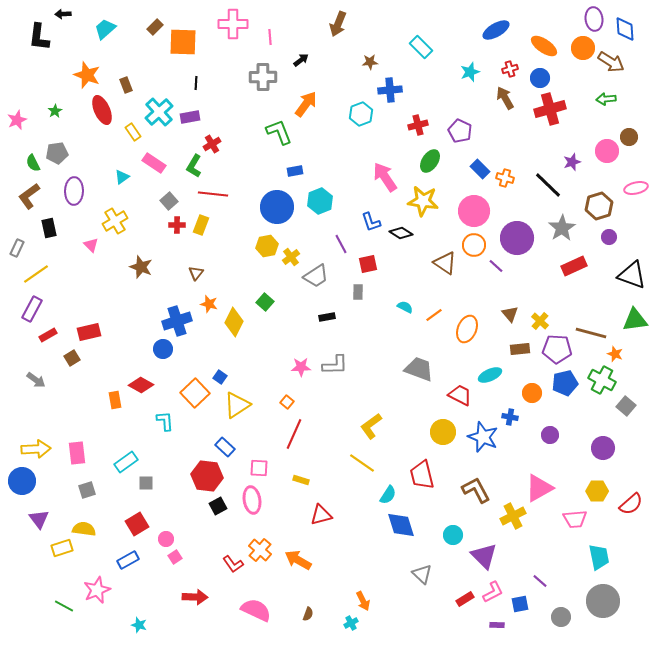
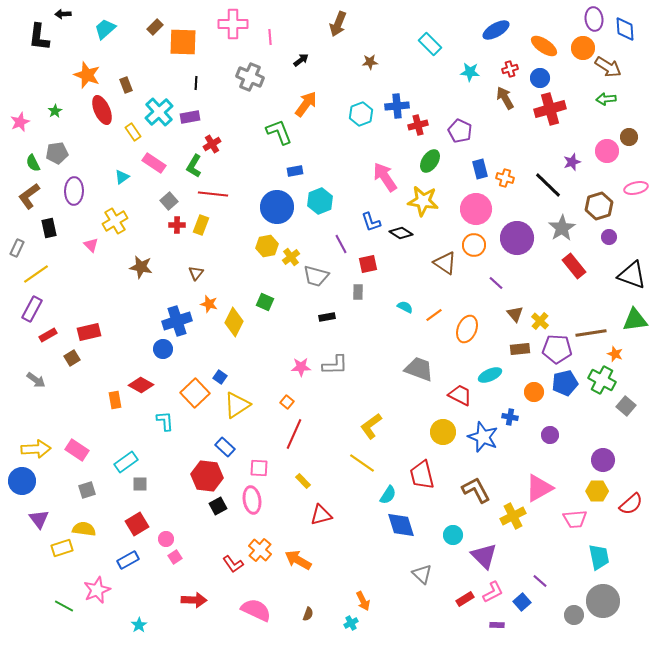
cyan rectangle at (421, 47): moved 9 px right, 3 px up
brown arrow at (611, 62): moved 3 px left, 5 px down
cyan star at (470, 72): rotated 24 degrees clockwise
gray cross at (263, 77): moved 13 px left; rotated 24 degrees clockwise
blue cross at (390, 90): moved 7 px right, 16 px down
pink star at (17, 120): moved 3 px right, 2 px down
blue rectangle at (480, 169): rotated 30 degrees clockwise
pink circle at (474, 211): moved 2 px right, 2 px up
purple line at (496, 266): moved 17 px down
red rectangle at (574, 266): rotated 75 degrees clockwise
brown star at (141, 267): rotated 10 degrees counterclockwise
gray trapezoid at (316, 276): rotated 48 degrees clockwise
green square at (265, 302): rotated 18 degrees counterclockwise
brown triangle at (510, 314): moved 5 px right
brown line at (591, 333): rotated 24 degrees counterclockwise
orange circle at (532, 393): moved 2 px right, 1 px up
purple circle at (603, 448): moved 12 px down
pink rectangle at (77, 453): moved 3 px up; rotated 50 degrees counterclockwise
yellow rectangle at (301, 480): moved 2 px right, 1 px down; rotated 28 degrees clockwise
gray square at (146, 483): moved 6 px left, 1 px down
red arrow at (195, 597): moved 1 px left, 3 px down
blue square at (520, 604): moved 2 px right, 2 px up; rotated 30 degrees counterclockwise
gray circle at (561, 617): moved 13 px right, 2 px up
cyan star at (139, 625): rotated 21 degrees clockwise
